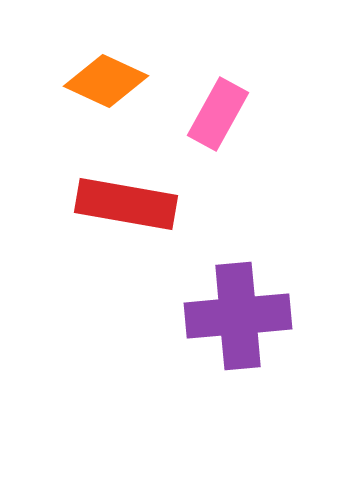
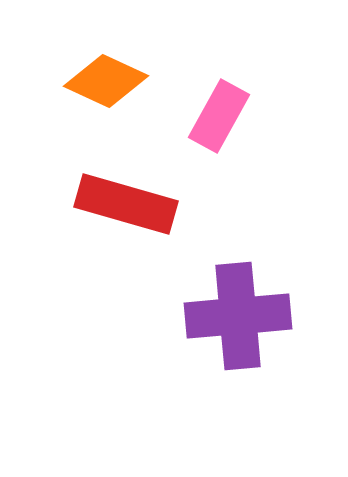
pink rectangle: moved 1 px right, 2 px down
red rectangle: rotated 6 degrees clockwise
